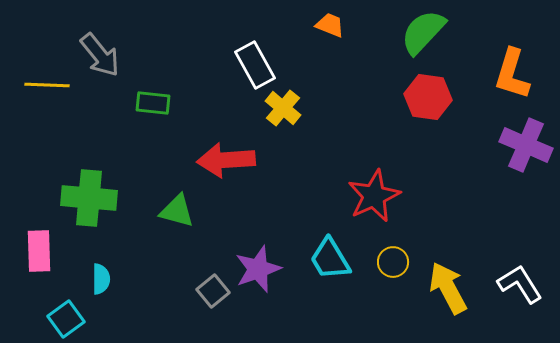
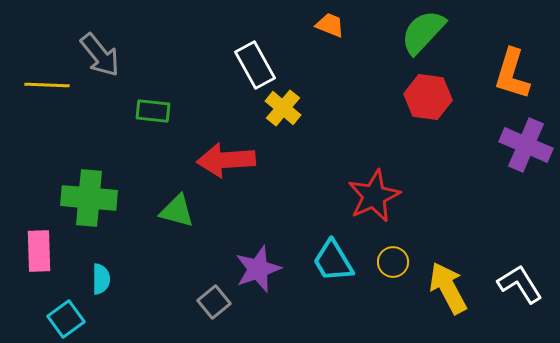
green rectangle: moved 8 px down
cyan trapezoid: moved 3 px right, 2 px down
gray square: moved 1 px right, 11 px down
